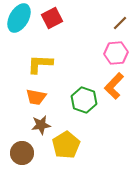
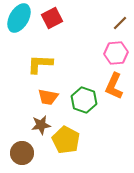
orange L-shape: rotated 20 degrees counterclockwise
orange trapezoid: moved 12 px right
yellow pentagon: moved 5 px up; rotated 12 degrees counterclockwise
